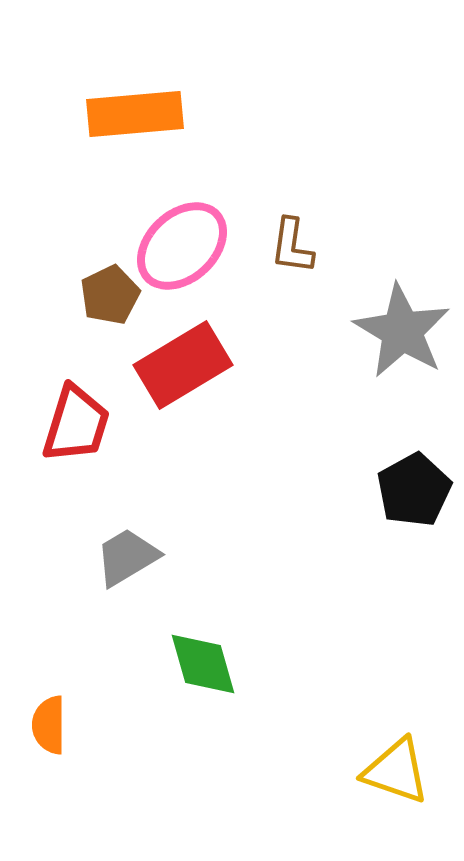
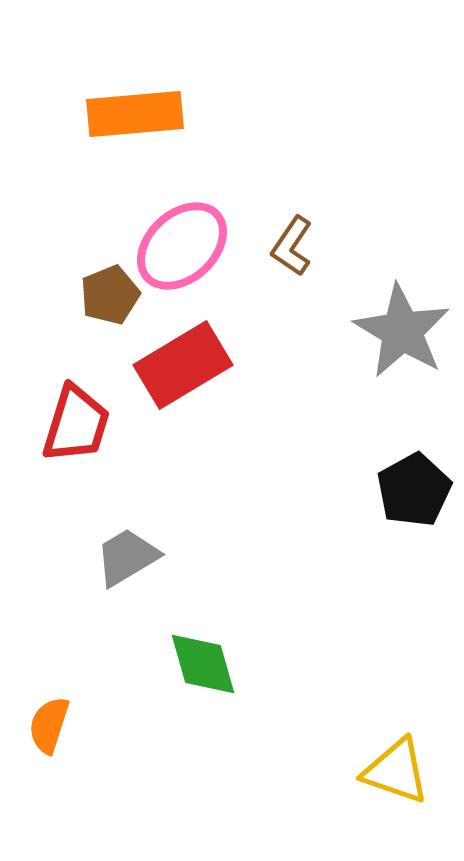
brown L-shape: rotated 26 degrees clockwise
brown pentagon: rotated 4 degrees clockwise
orange semicircle: rotated 18 degrees clockwise
